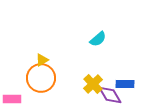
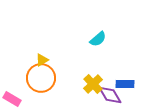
pink rectangle: rotated 30 degrees clockwise
